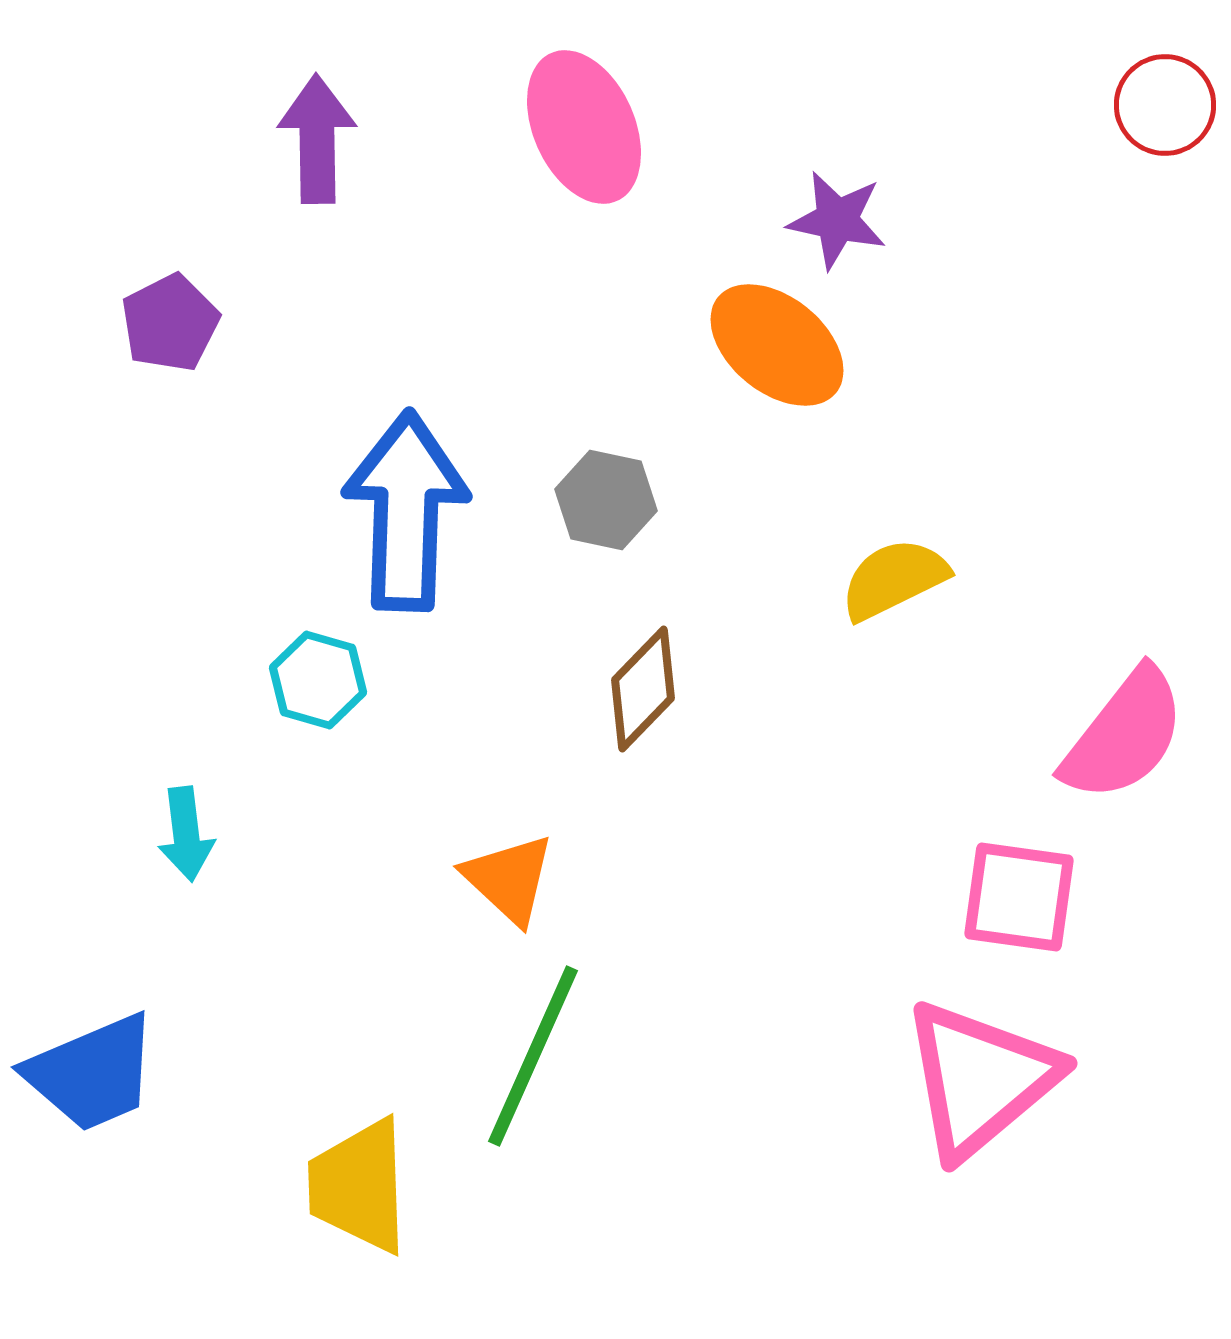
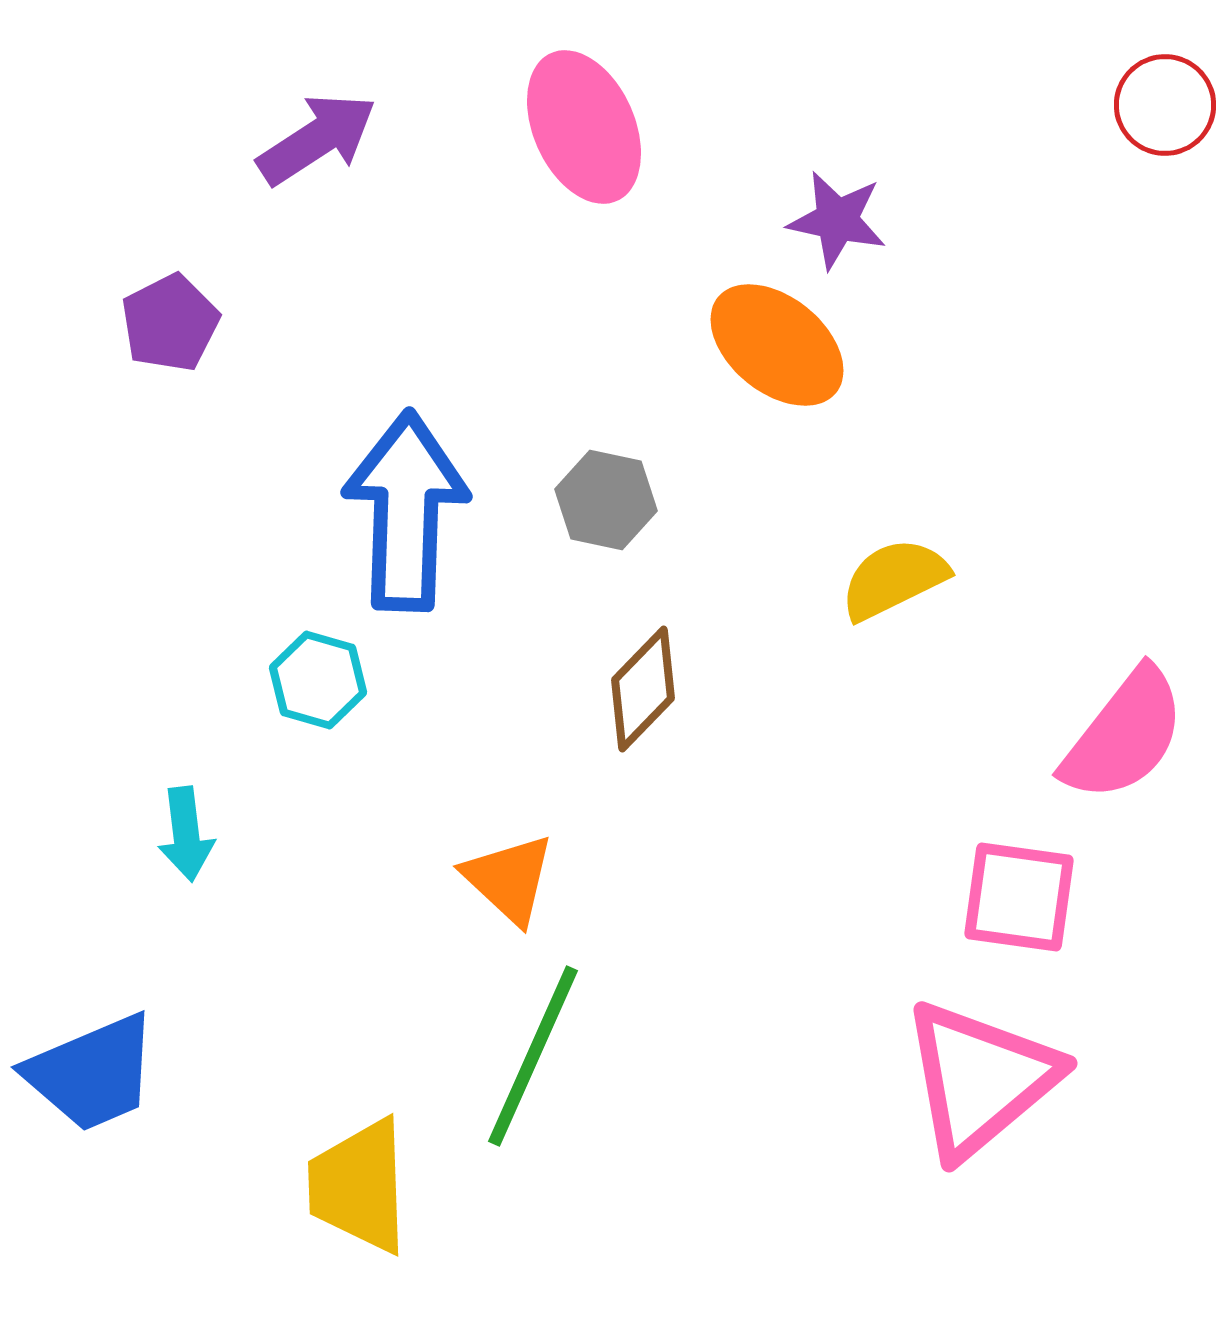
purple arrow: rotated 58 degrees clockwise
